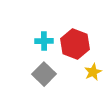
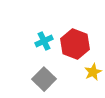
cyan cross: rotated 24 degrees counterclockwise
gray square: moved 5 px down
